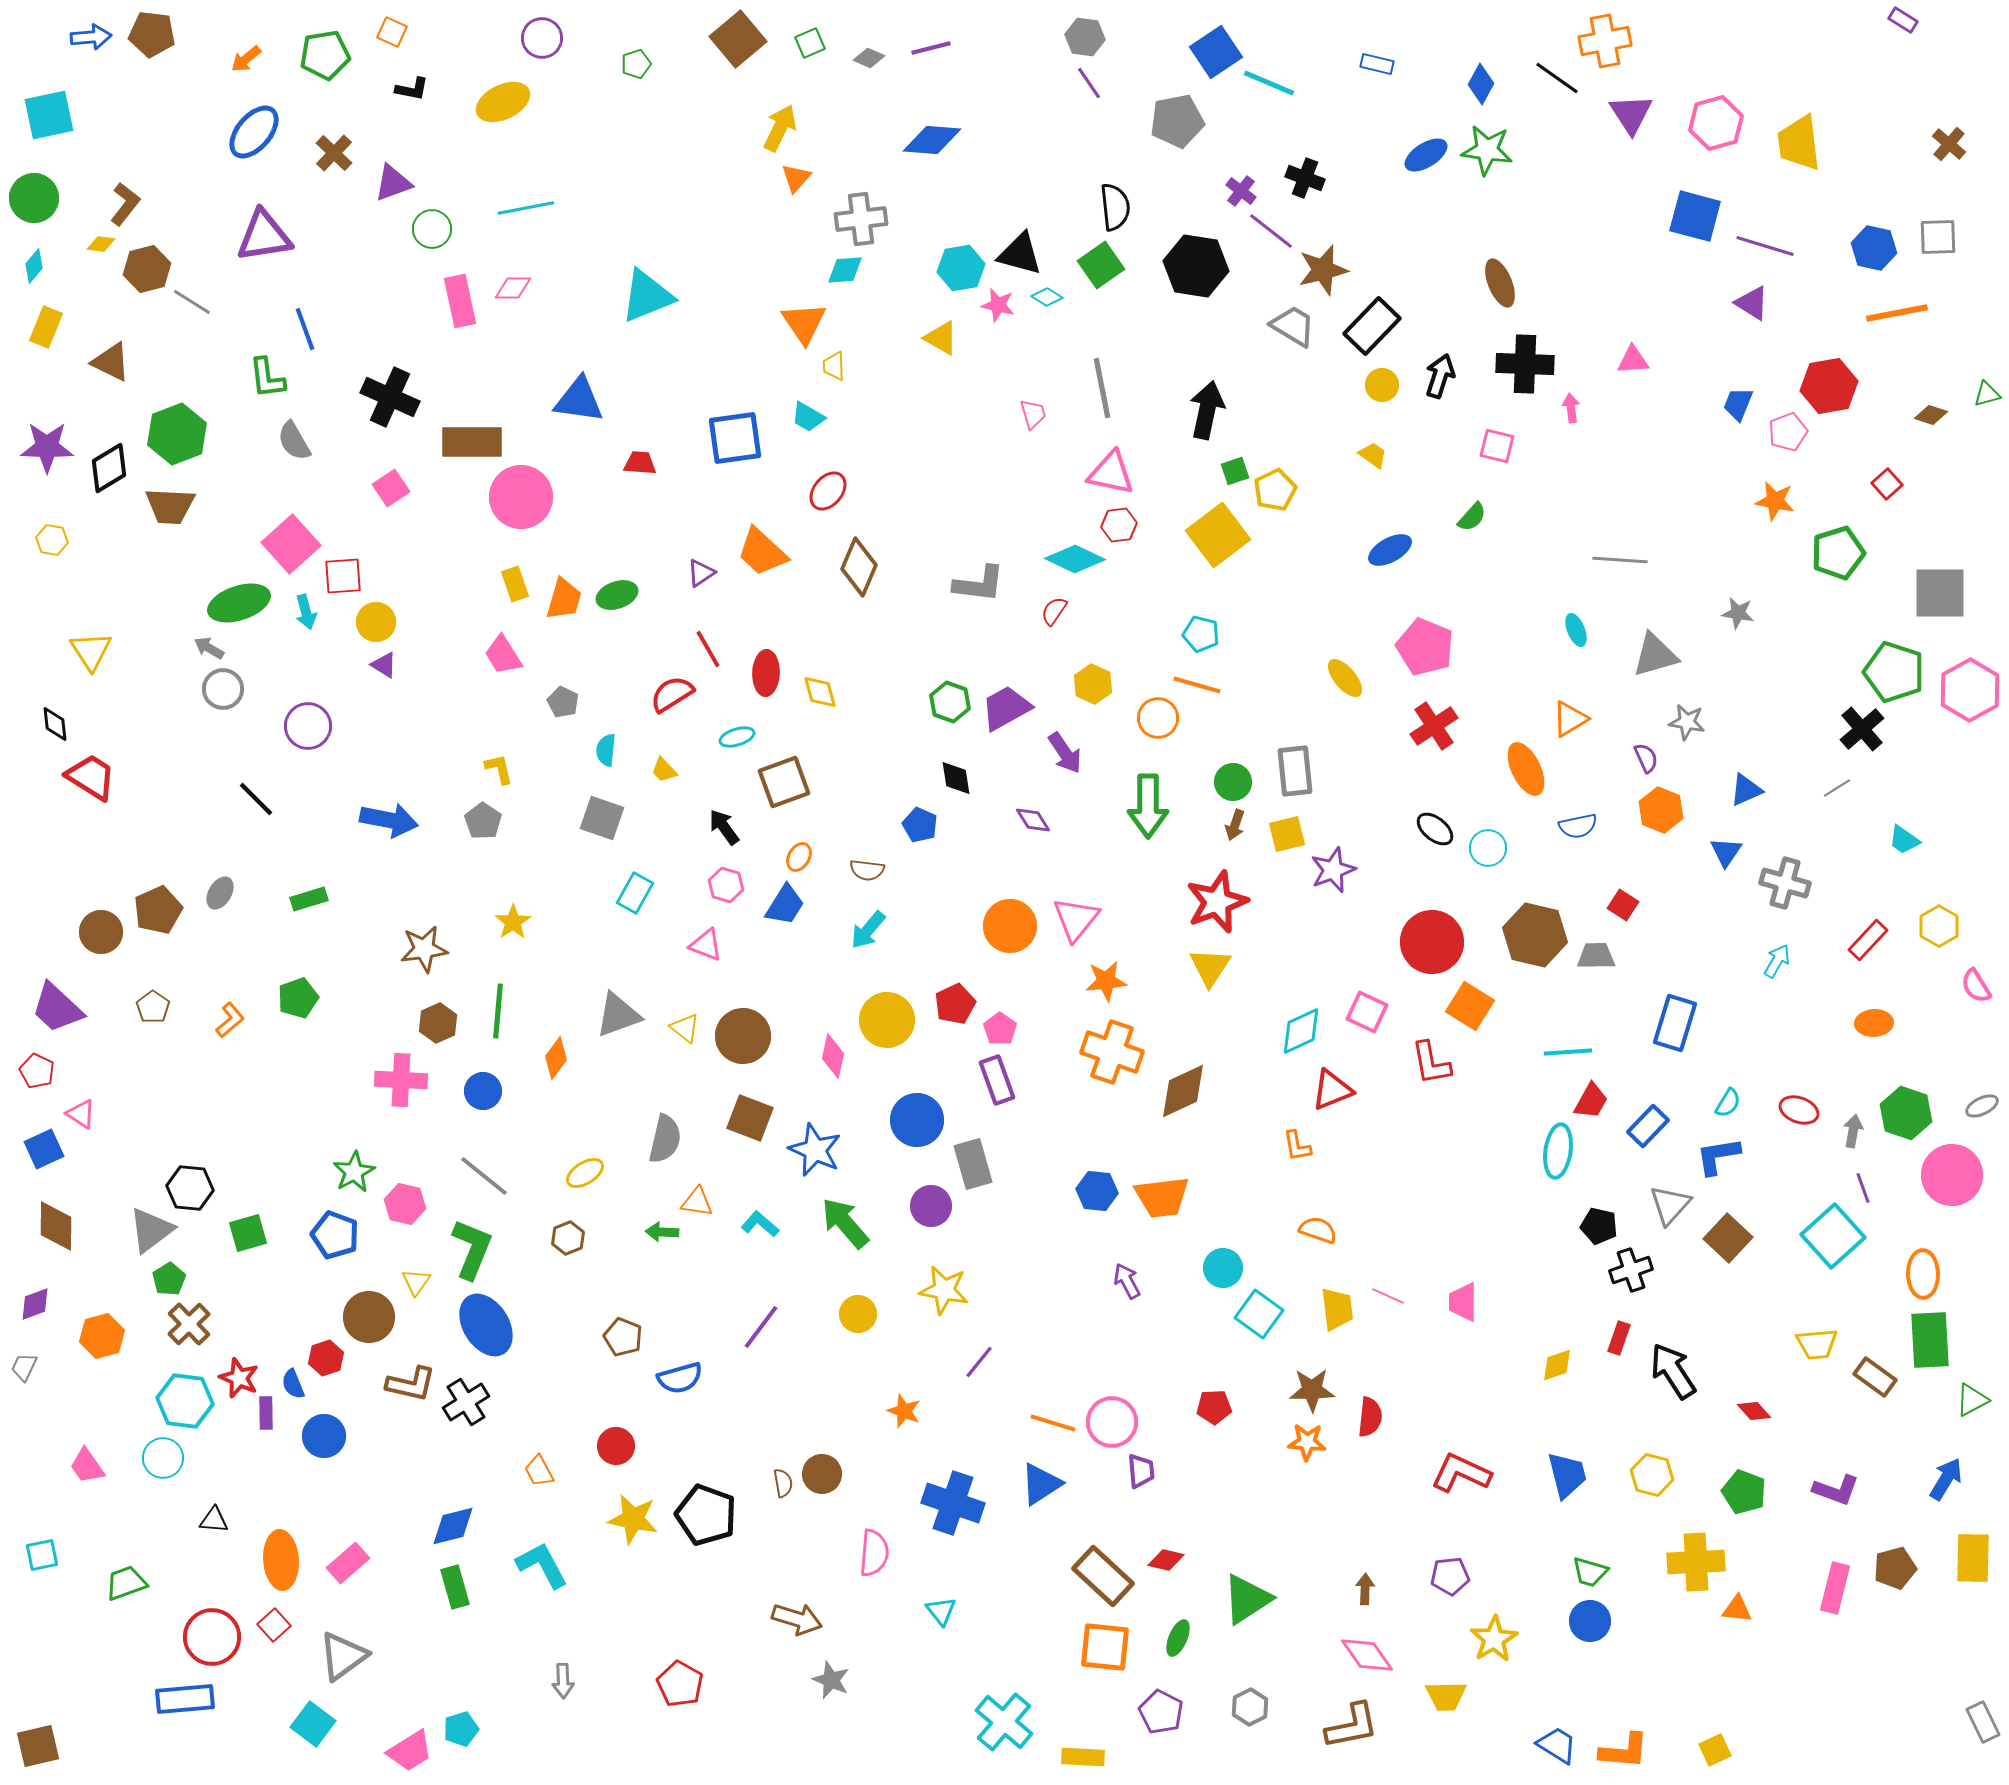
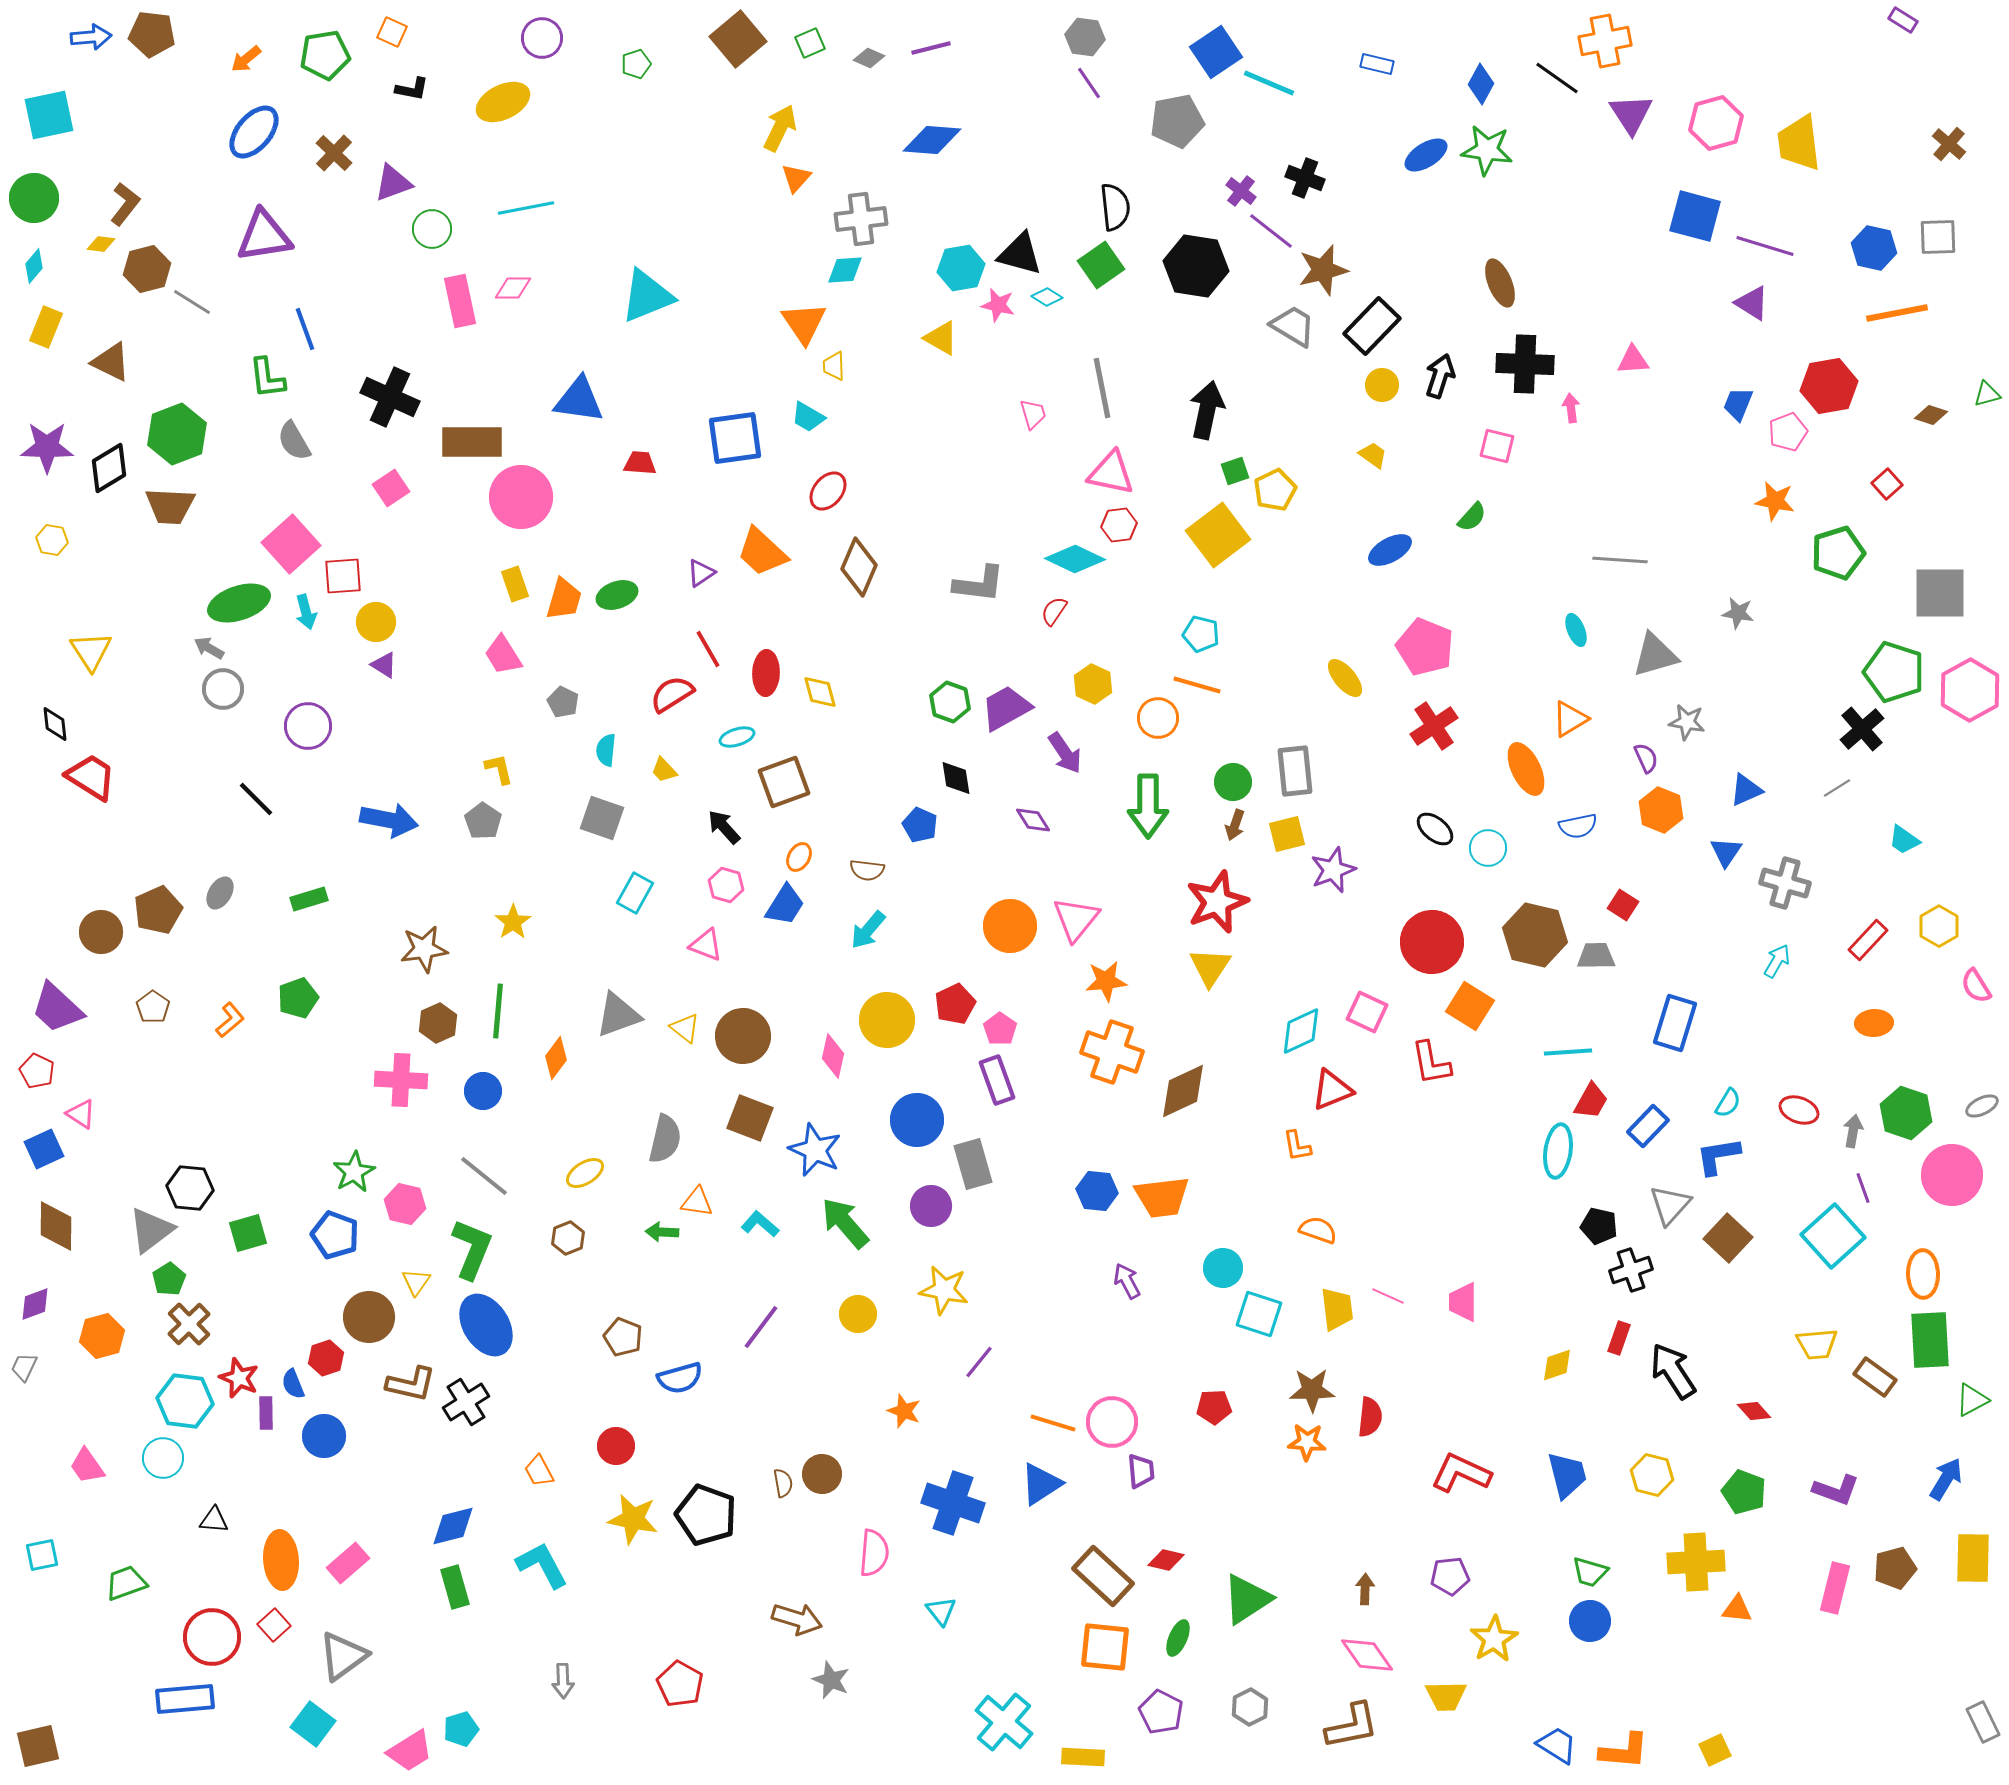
black arrow at (724, 827): rotated 6 degrees counterclockwise
cyan square at (1259, 1314): rotated 18 degrees counterclockwise
